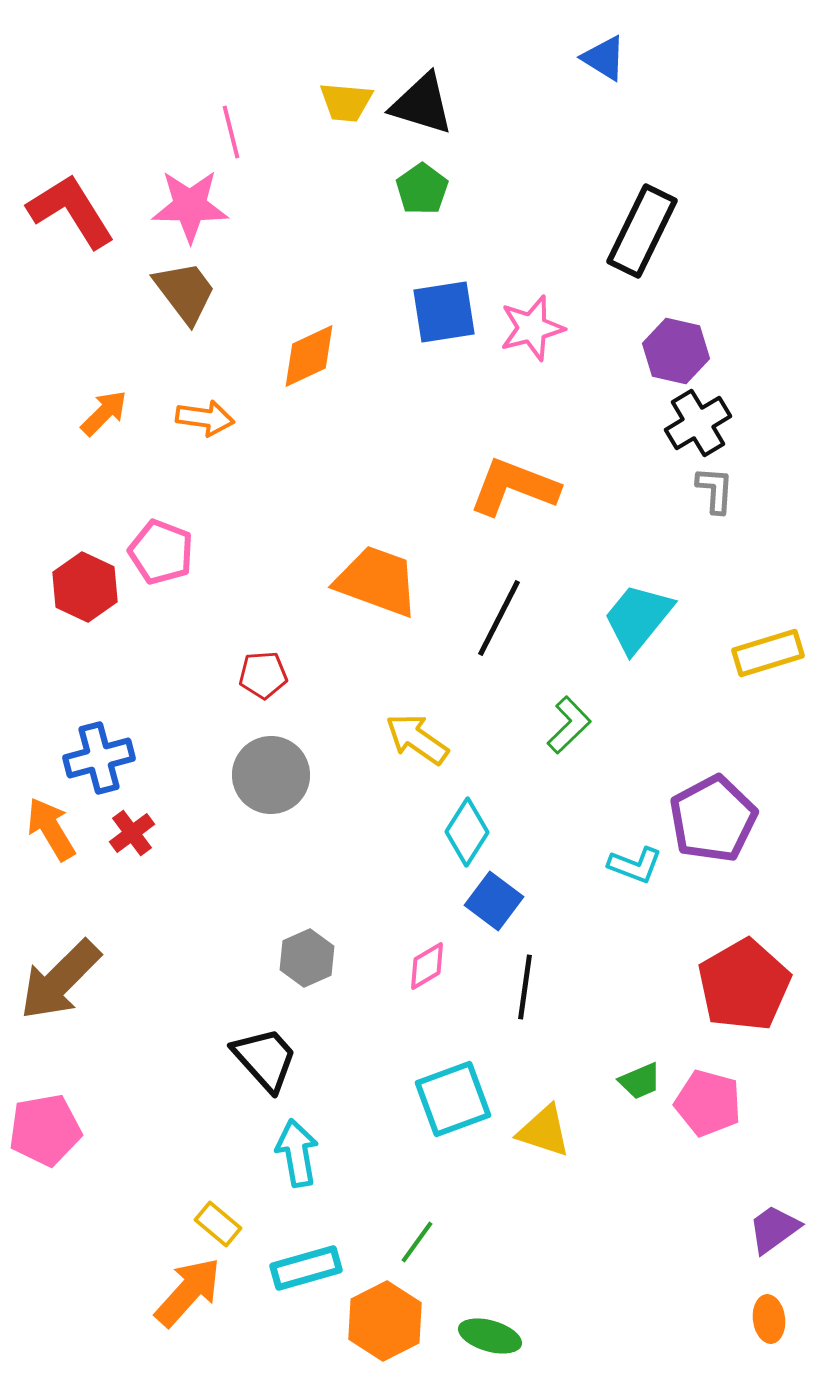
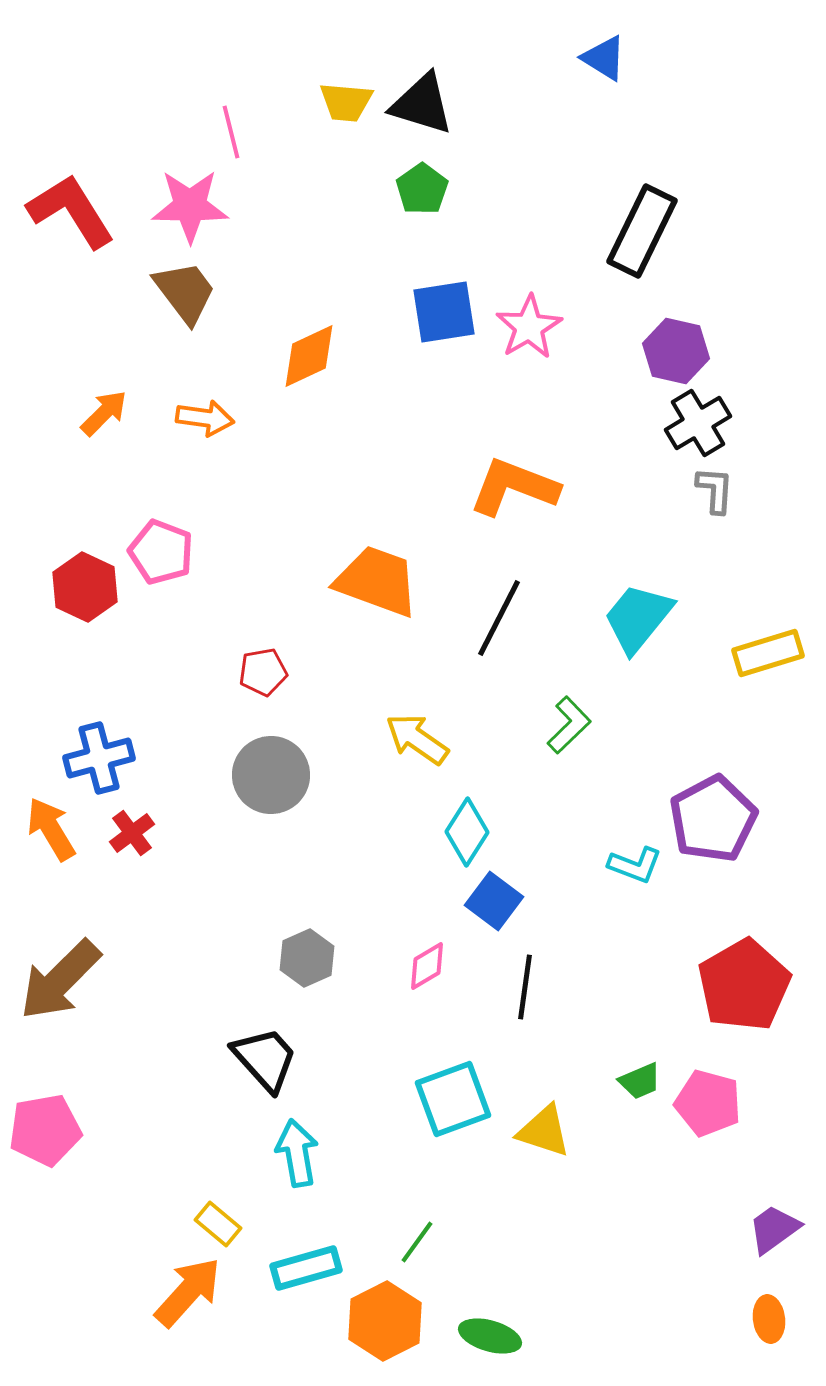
pink star at (532, 328): moved 3 px left, 1 px up; rotated 16 degrees counterclockwise
red pentagon at (263, 675): moved 3 px up; rotated 6 degrees counterclockwise
